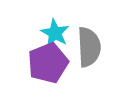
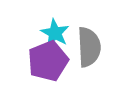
purple pentagon: moved 2 px up
